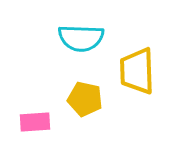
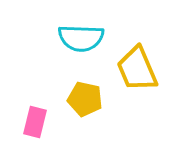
yellow trapezoid: moved 2 px up; rotated 21 degrees counterclockwise
pink rectangle: rotated 72 degrees counterclockwise
